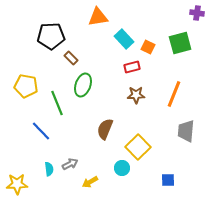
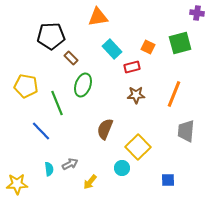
cyan rectangle: moved 12 px left, 10 px down
yellow arrow: rotated 21 degrees counterclockwise
